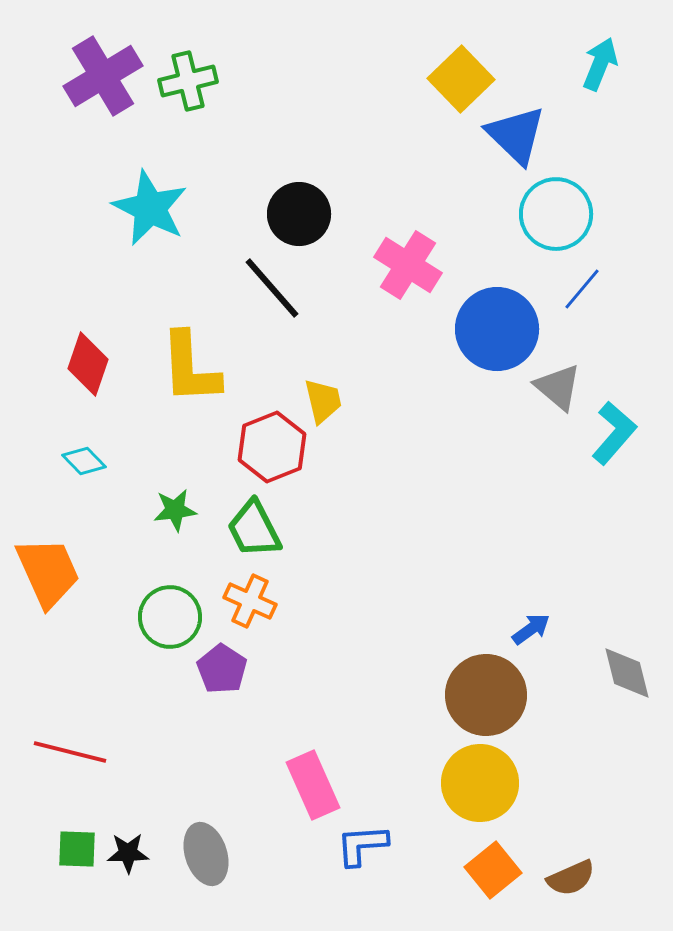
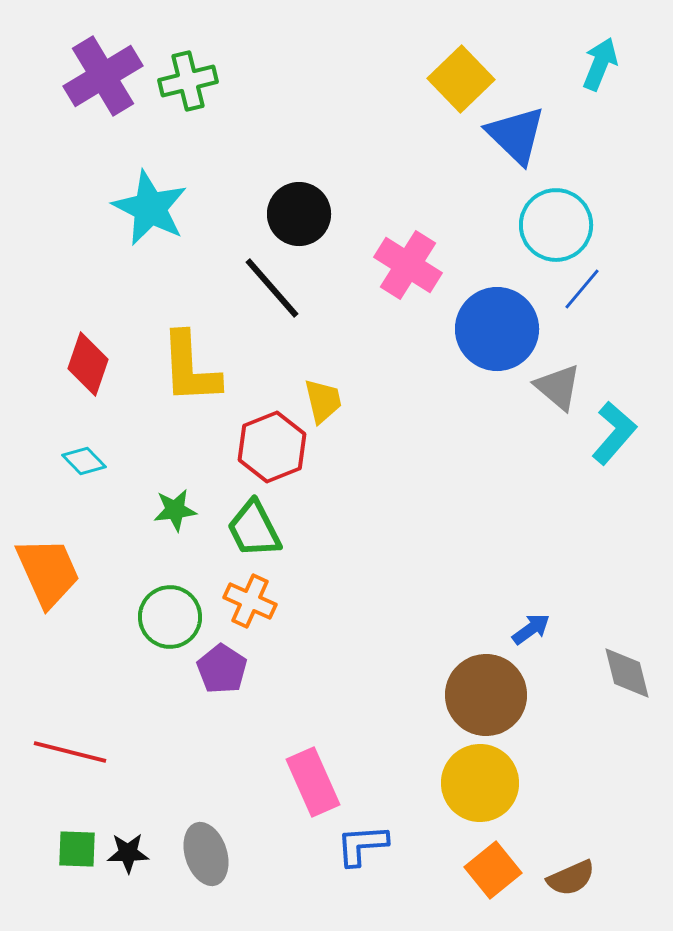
cyan circle: moved 11 px down
pink rectangle: moved 3 px up
